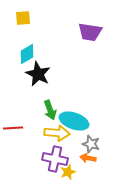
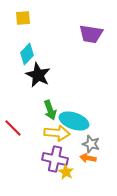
purple trapezoid: moved 1 px right, 2 px down
cyan diamond: rotated 15 degrees counterclockwise
black star: moved 1 px down
red line: rotated 48 degrees clockwise
yellow star: moved 2 px left; rotated 21 degrees counterclockwise
